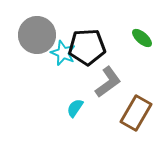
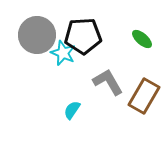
green ellipse: moved 1 px down
black pentagon: moved 4 px left, 11 px up
gray L-shape: rotated 84 degrees counterclockwise
cyan semicircle: moved 3 px left, 2 px down
brown rectangle: moved 8 px right, 17 px up
